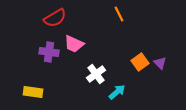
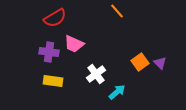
orange line: moved 2 px left, 3 px up; rotated 14 degrees counterclockwise
yellow rectangle: moved 20 px right, 11 px up
